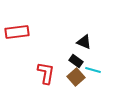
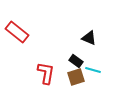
red rectangle: rotated 45 degrees clockwise
black triangle: moved 5 px right, 4 px up
brown square: rotated 24 degrees clockwise
